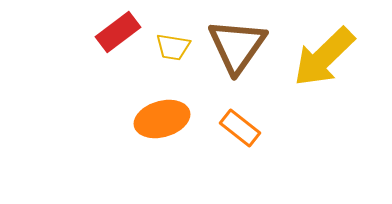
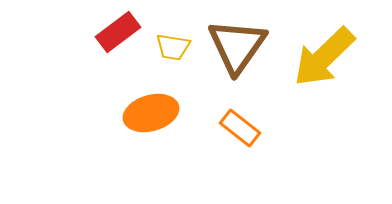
orange ellipse: moved 11 px left, 6 px up
